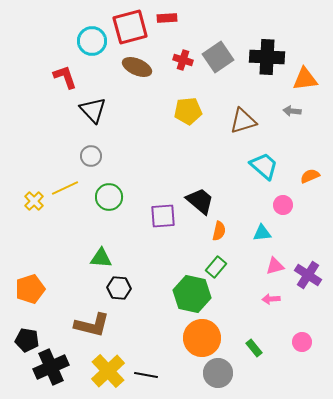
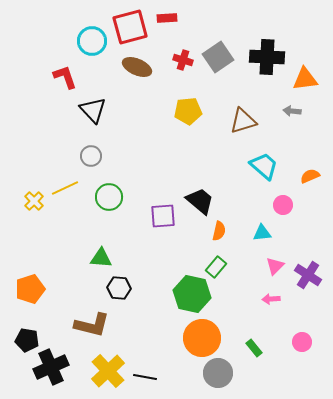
pink triangle at (275, 266): rotated 30 degrees counterclockwise
black line at (146, 375): moved 1 px left, 2 px down
